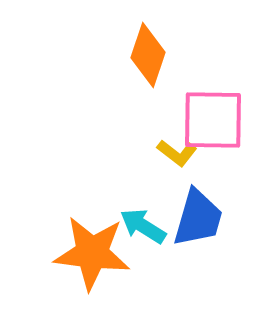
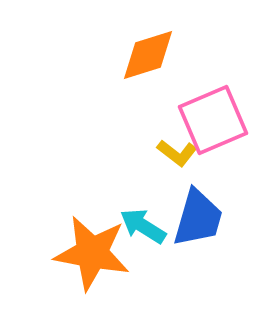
orange diamond: rotated 54 degrees clockwise
pink square: rotated 24 degrees counterclockwise
orange star: rotated 4 degrees clockwise
